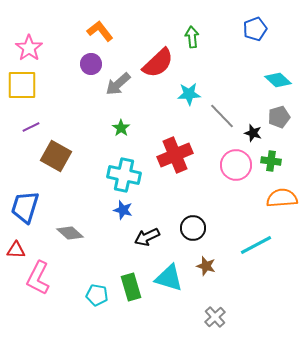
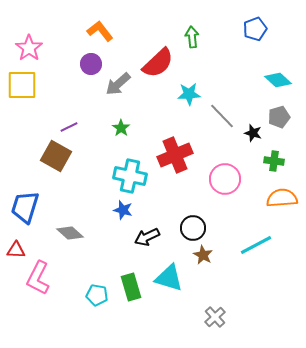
purple line: moved 38 px right
green cross: moved 3 px right
pink circle: moved 11 px left, 14 px down
cyan cross: moved 6 px right, 1 px down
brown star: moved 3 px left, 11 px up; rotated 12 degrees clockwise
